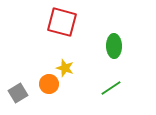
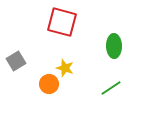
gray square: moved 2 px left, 32 px up
